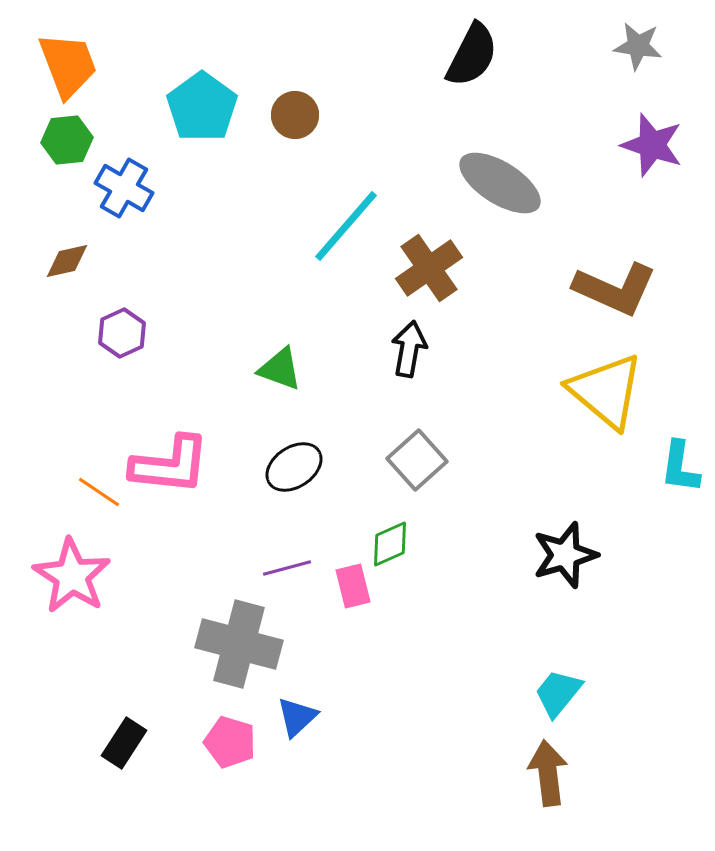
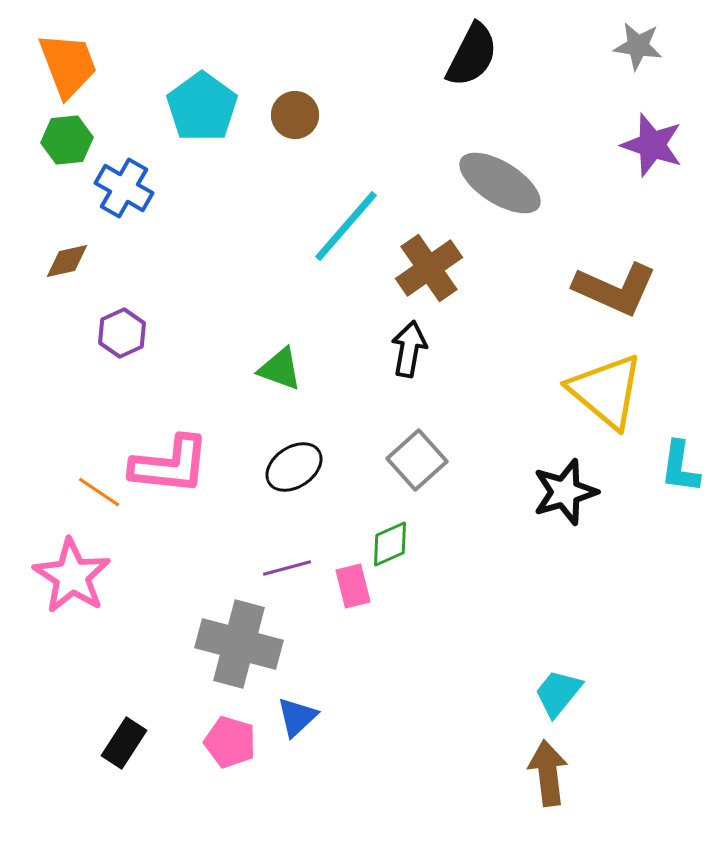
black star: moved 63 px up
